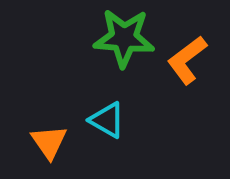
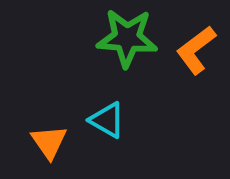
green star: moved 3 px right
orange L-shape: moved 9 px right, 10 px up
